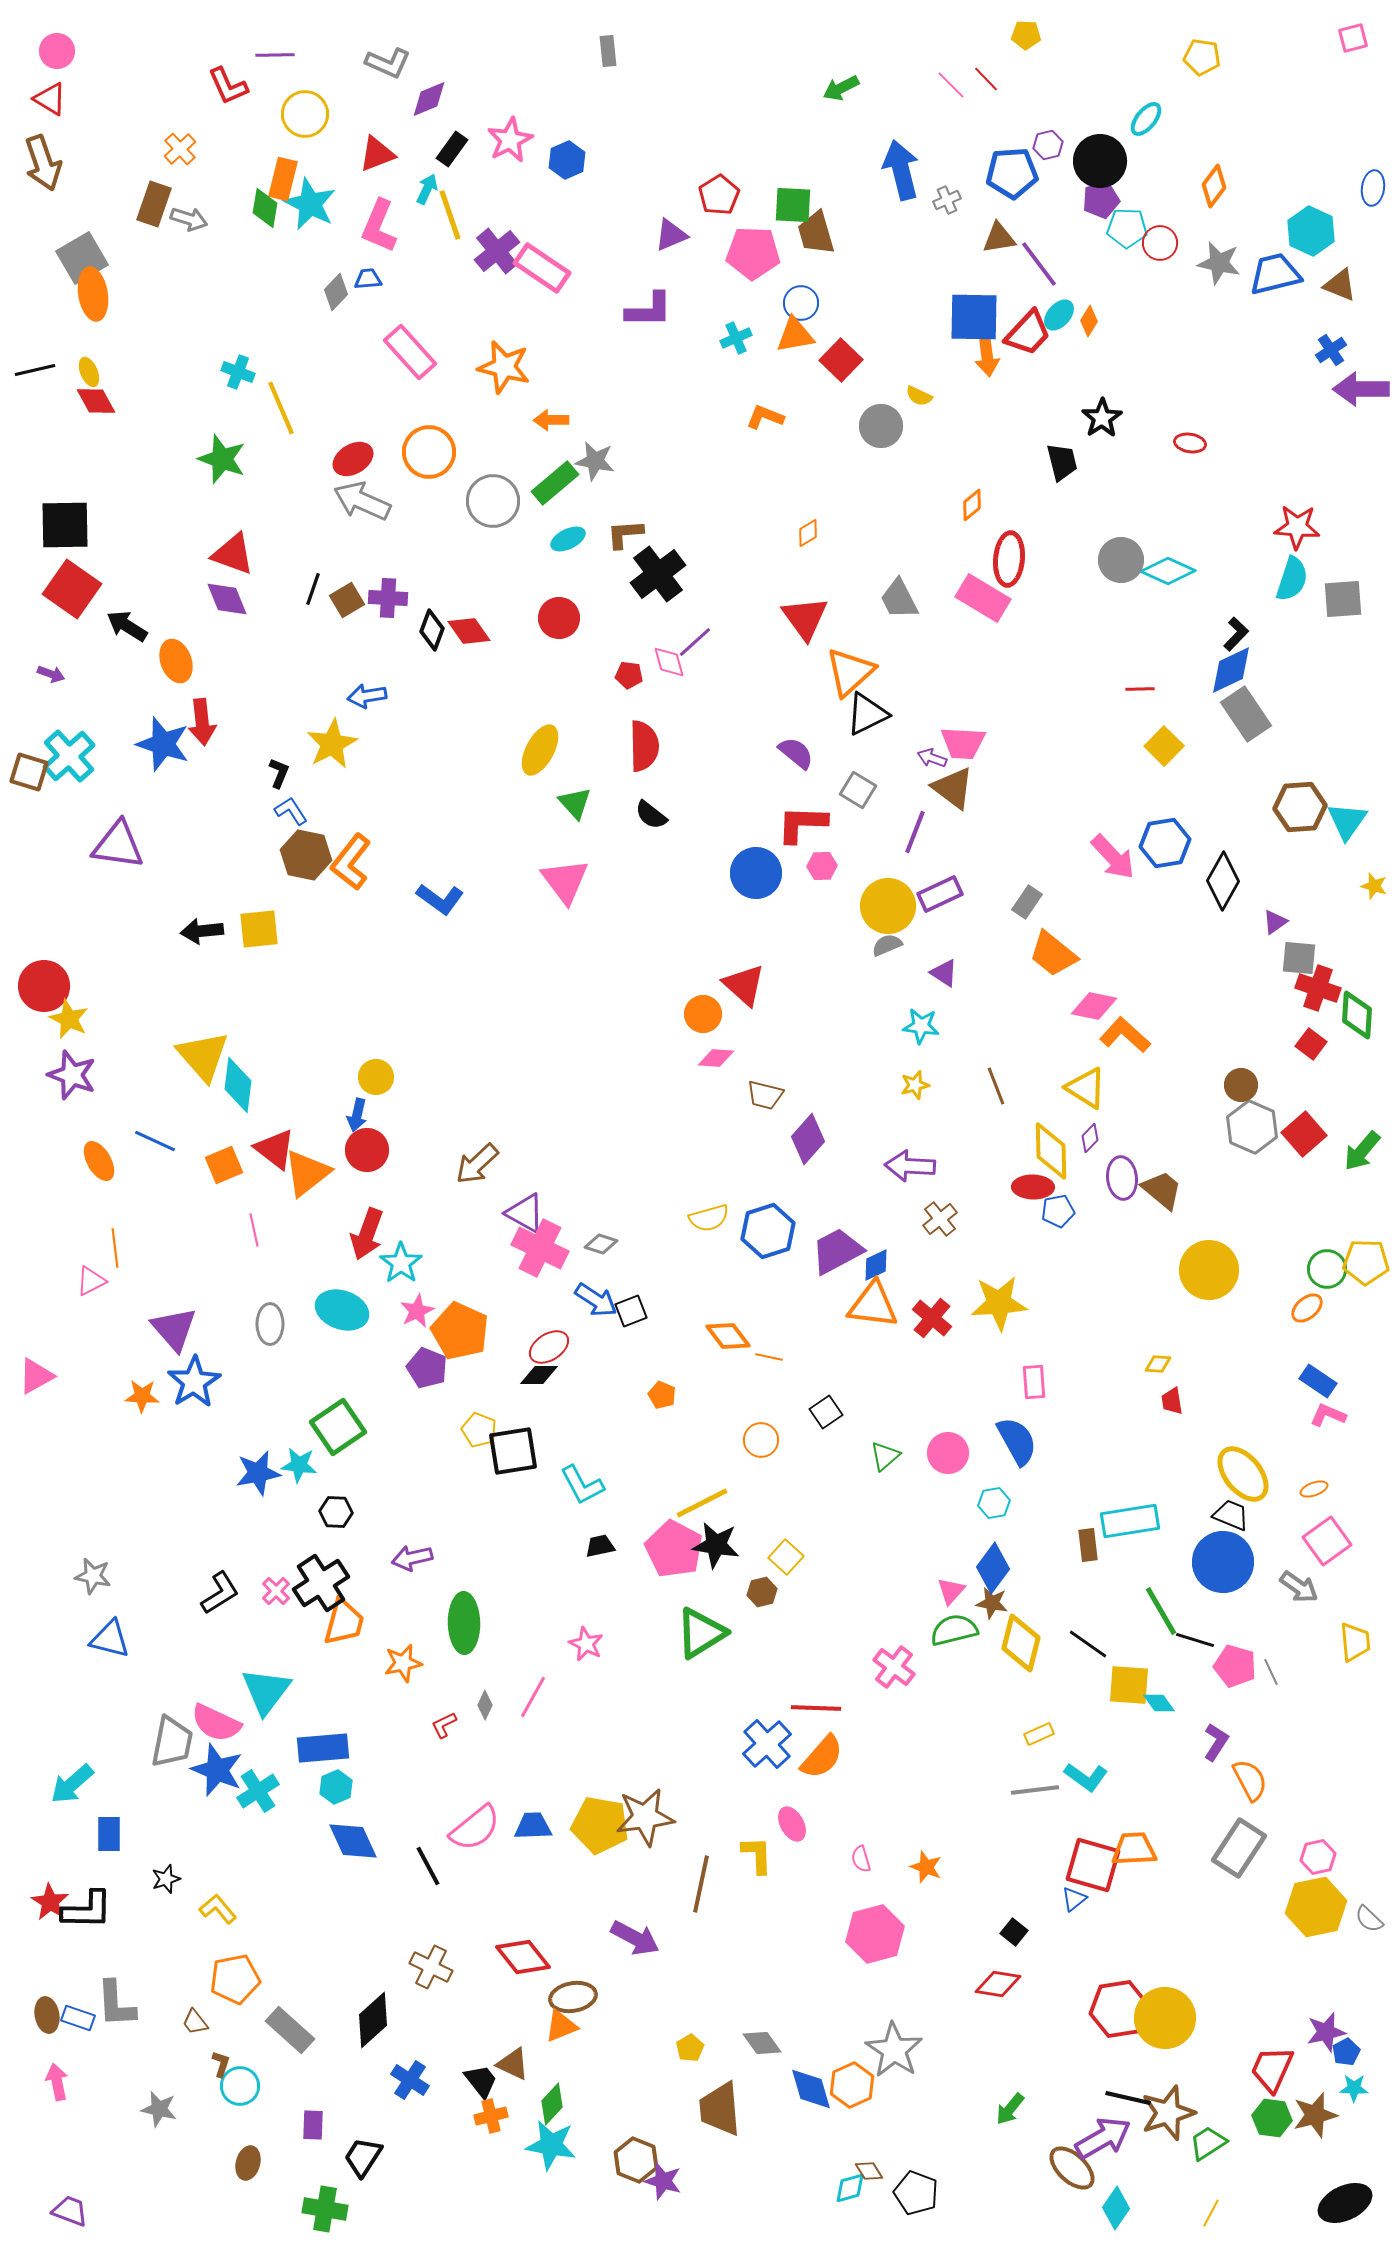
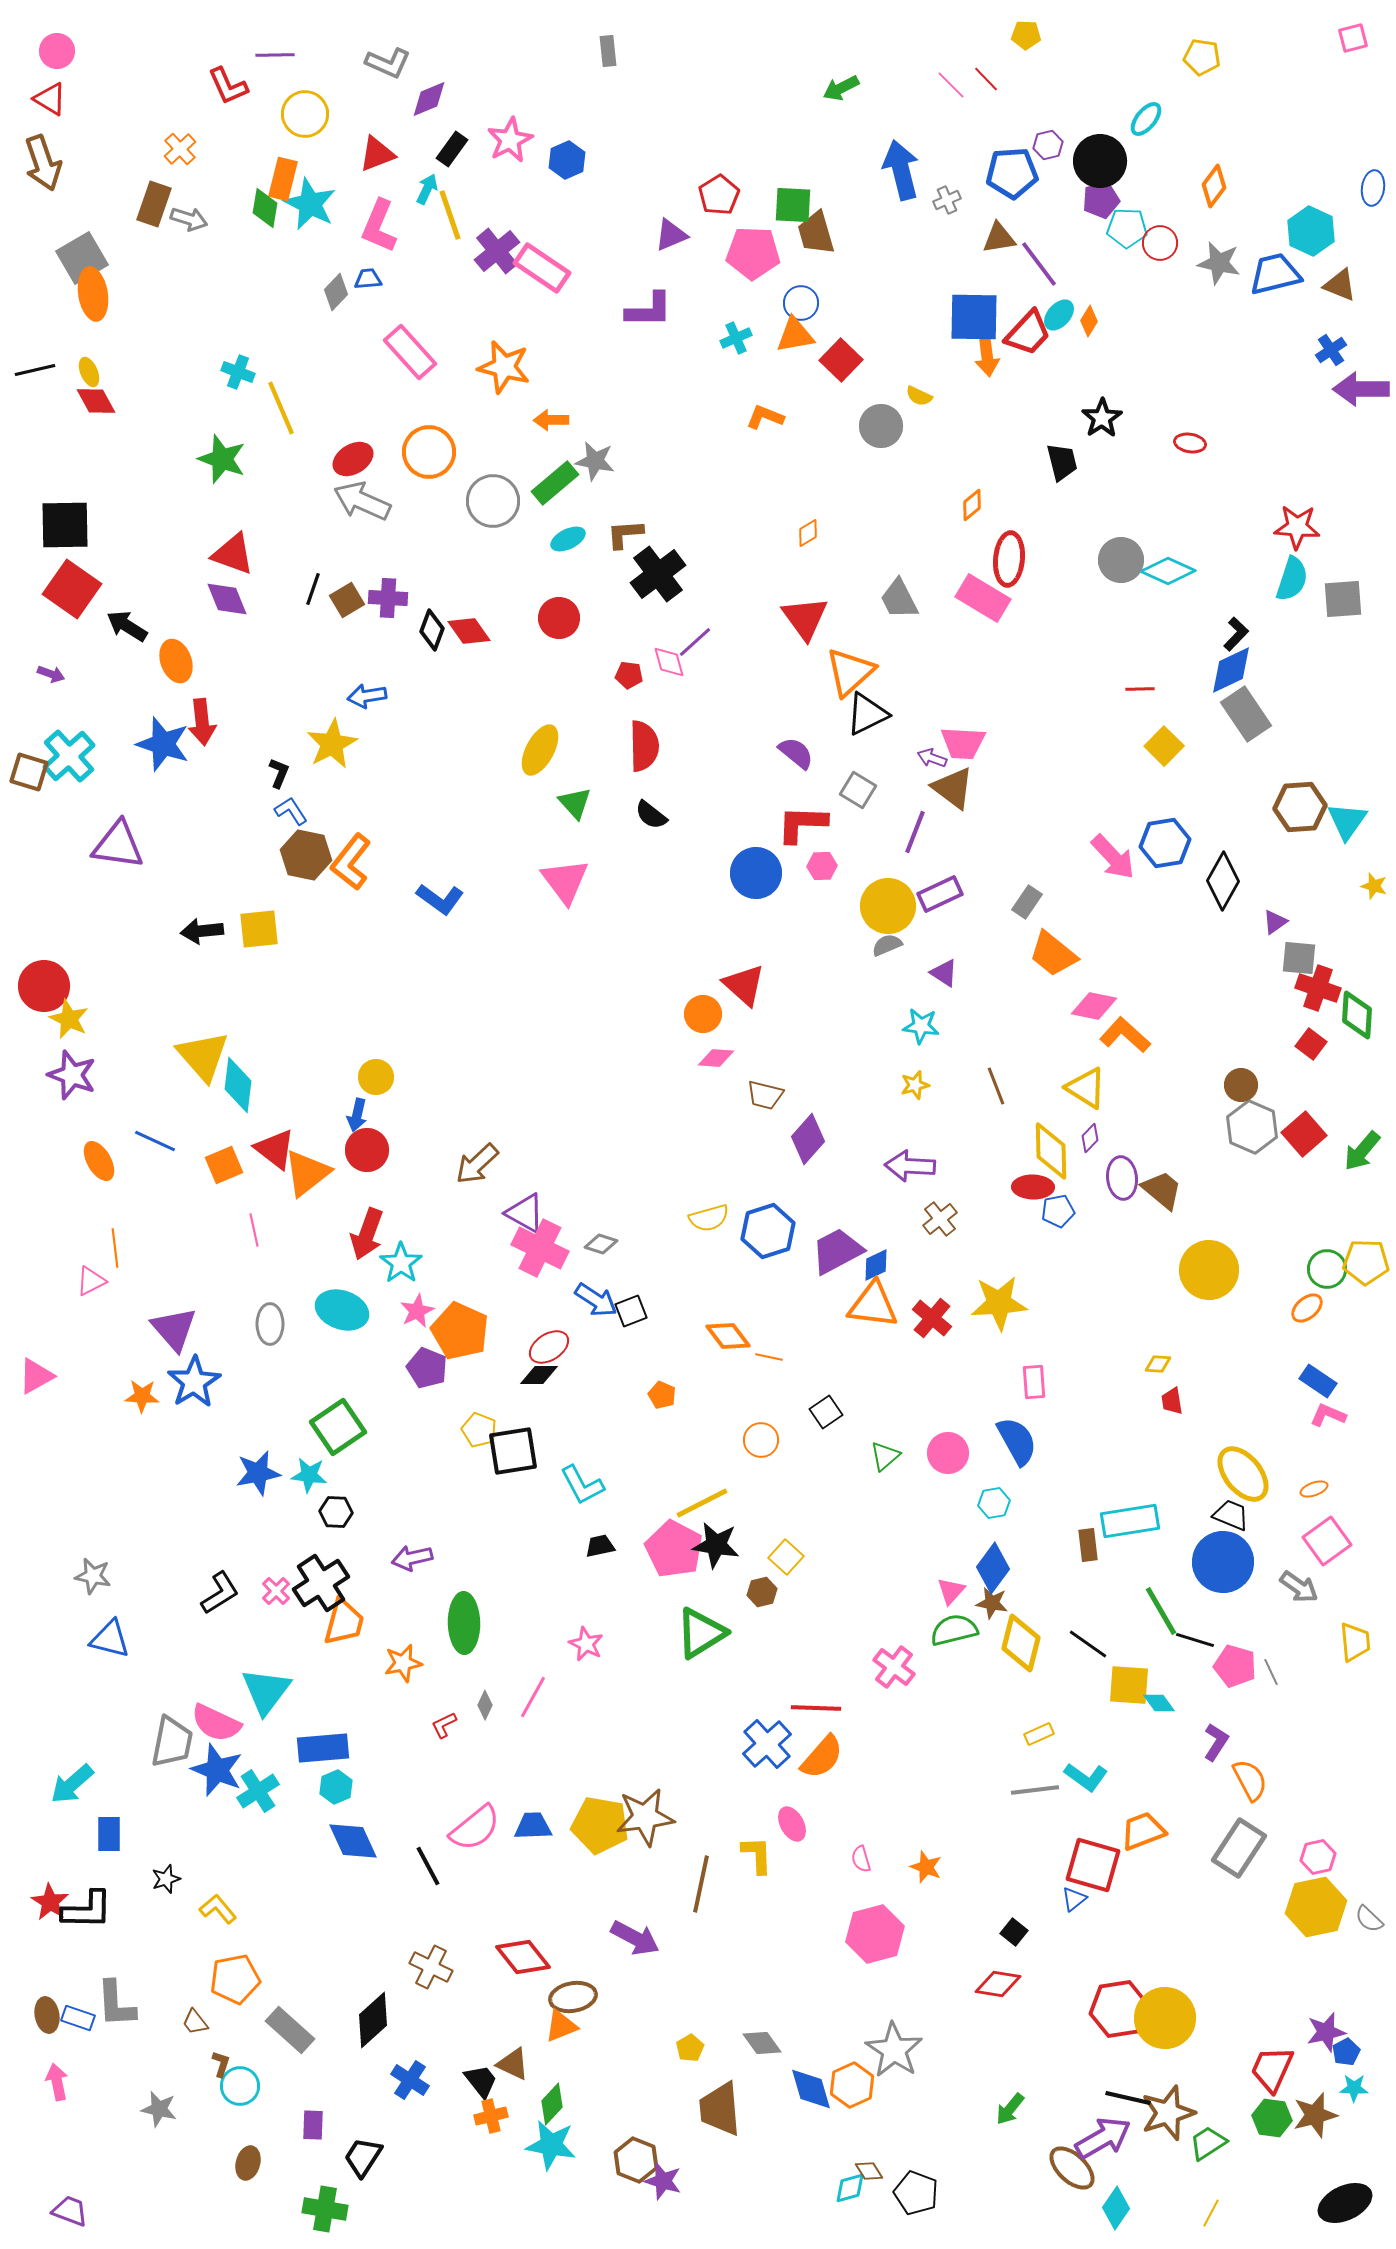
cyan star at (299, 1465): moved 10 px right, 10 px down
orange trapezoid at (1134, 1849): moved 9 px right, 18 px up; rotated 18 degrees counterclockwise
